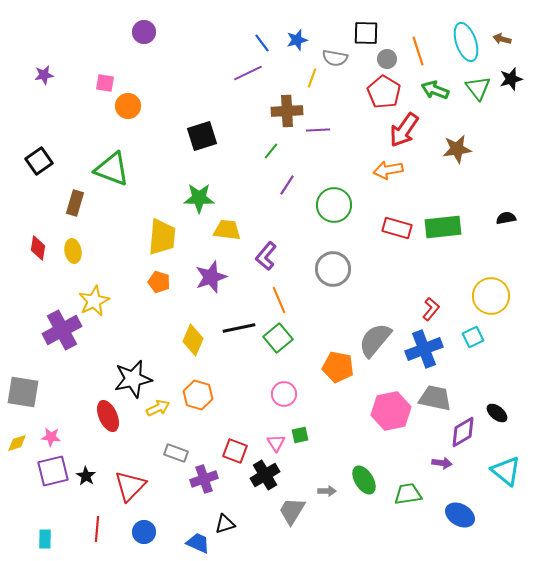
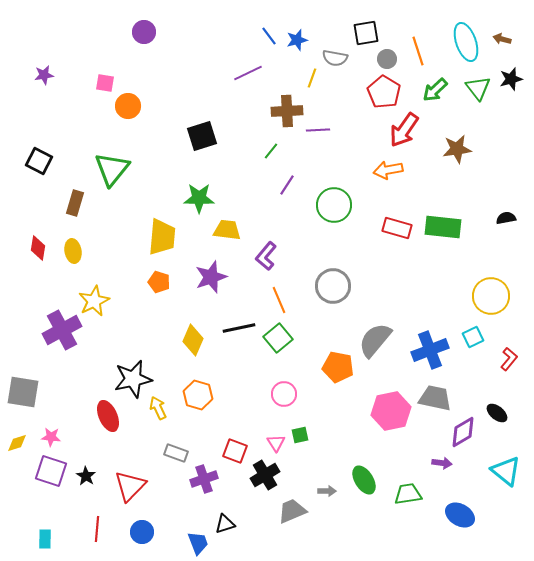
black square at (366, 33): rotated 12 degrees counterclockwise
blue line at (262, 43): moved 7 px right, 7 px up
green arrow at (435, 90): rotated 64 degrees counterclockwise
black square at (39, 161): rotated 28 degrees counterclockwise
green triangle at (112, 169): rotated 48 degrees clockwise
green rectangle at (443, 227): rotated 12 degrees clockwise
gray circle at (333, 269): moved 17 px down
red L-shape at (431, 309): moved 78 px right, 50 px down
blue cross at (424, 349): moved 6 px right, 1 px down
yellow arrow at (158, 408): rotated 90 degrees counterclockwise
purple square at (53, 471): moved 2 px left; rotated 32 degrees clockwise
gray trapezoid at (292, 511): rotated 36 degrees clockwise
blue circle at (144, 532): moved 2 px left
blue trapezoid at (198, 543): rotated 45 degrees clockwise
